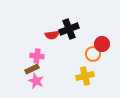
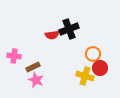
red circle: moved 2 px left, 24 px down
pink cross: moved 23 px left
brown rectangle: moved 1 px right, 2 px up
yellow cross: rotated 30 degrees clockwise
pink star: moved 1 px up
